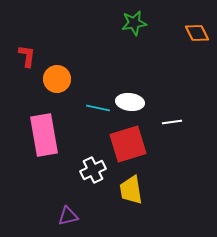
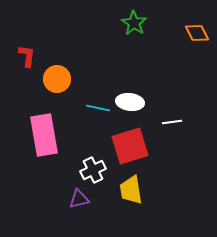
green star: rotated 30 degrees counterclockwise
red square: moved 2 px right, 2 px down
purple triangle: moved 11 px right, 17 px up
